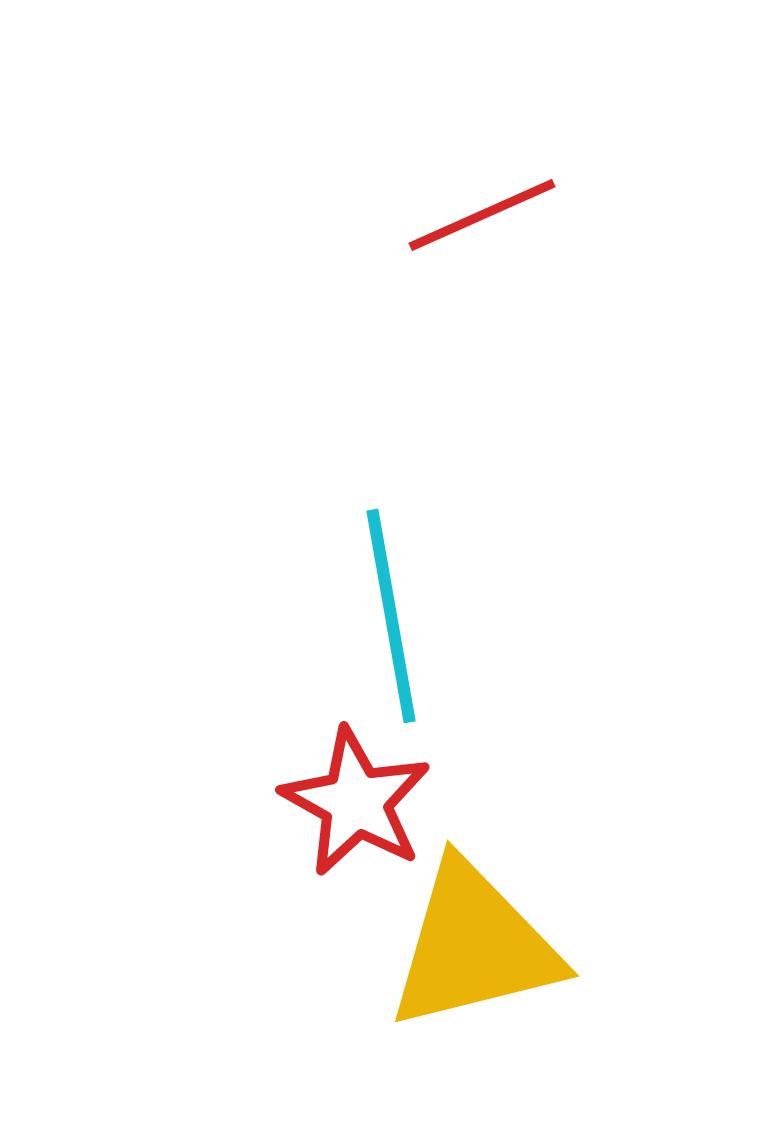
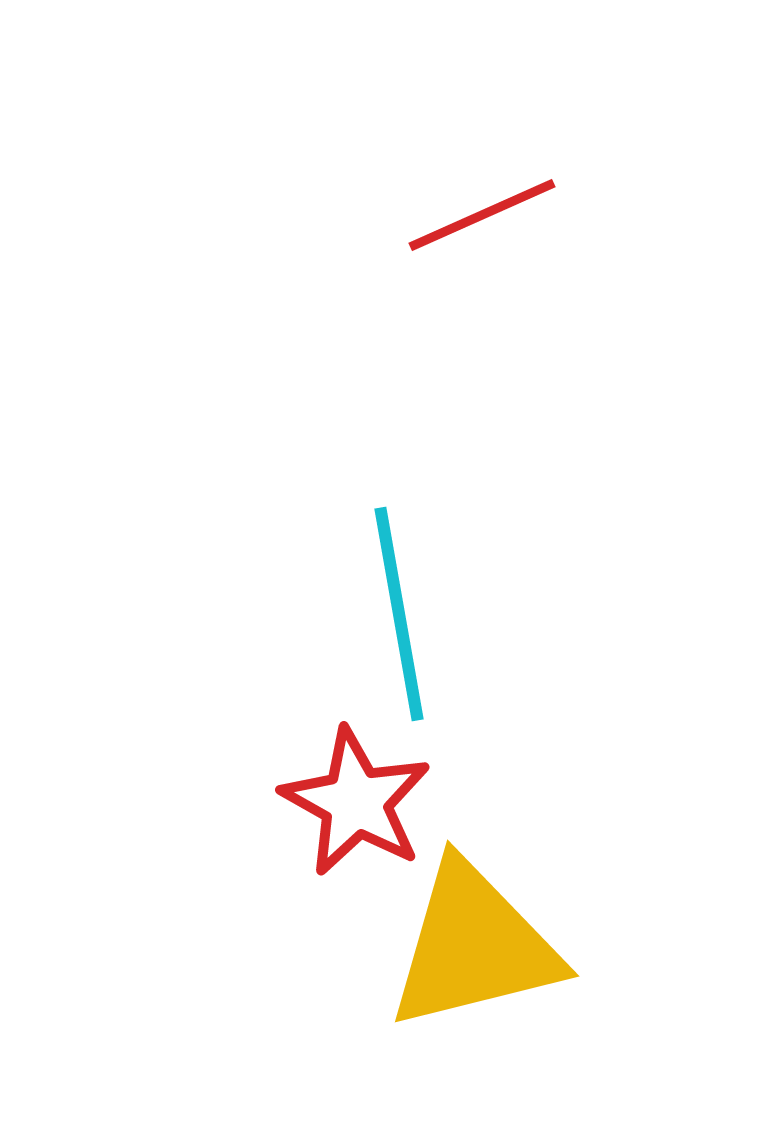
cyan line: moved 8 px right, 2 px up
